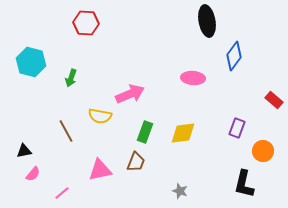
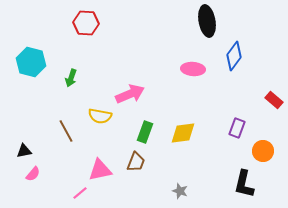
pink ellipse: moved 9 px up
pink line: moved 18 px right
